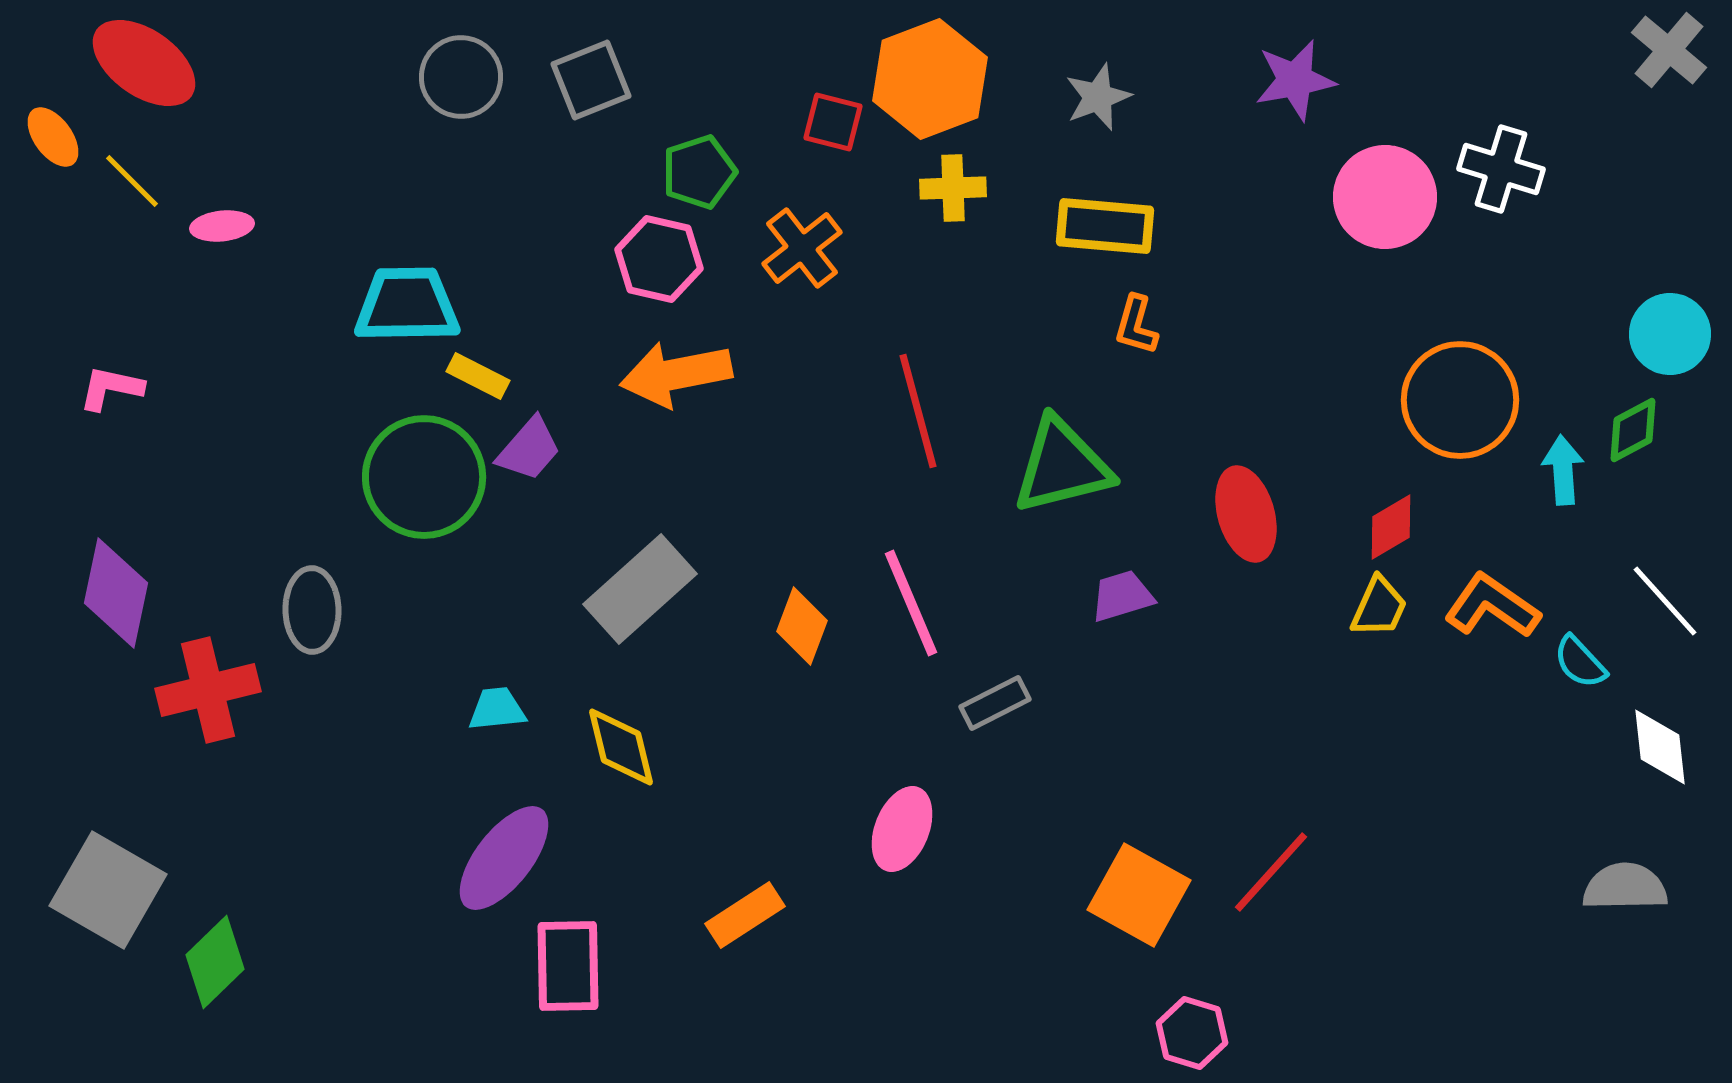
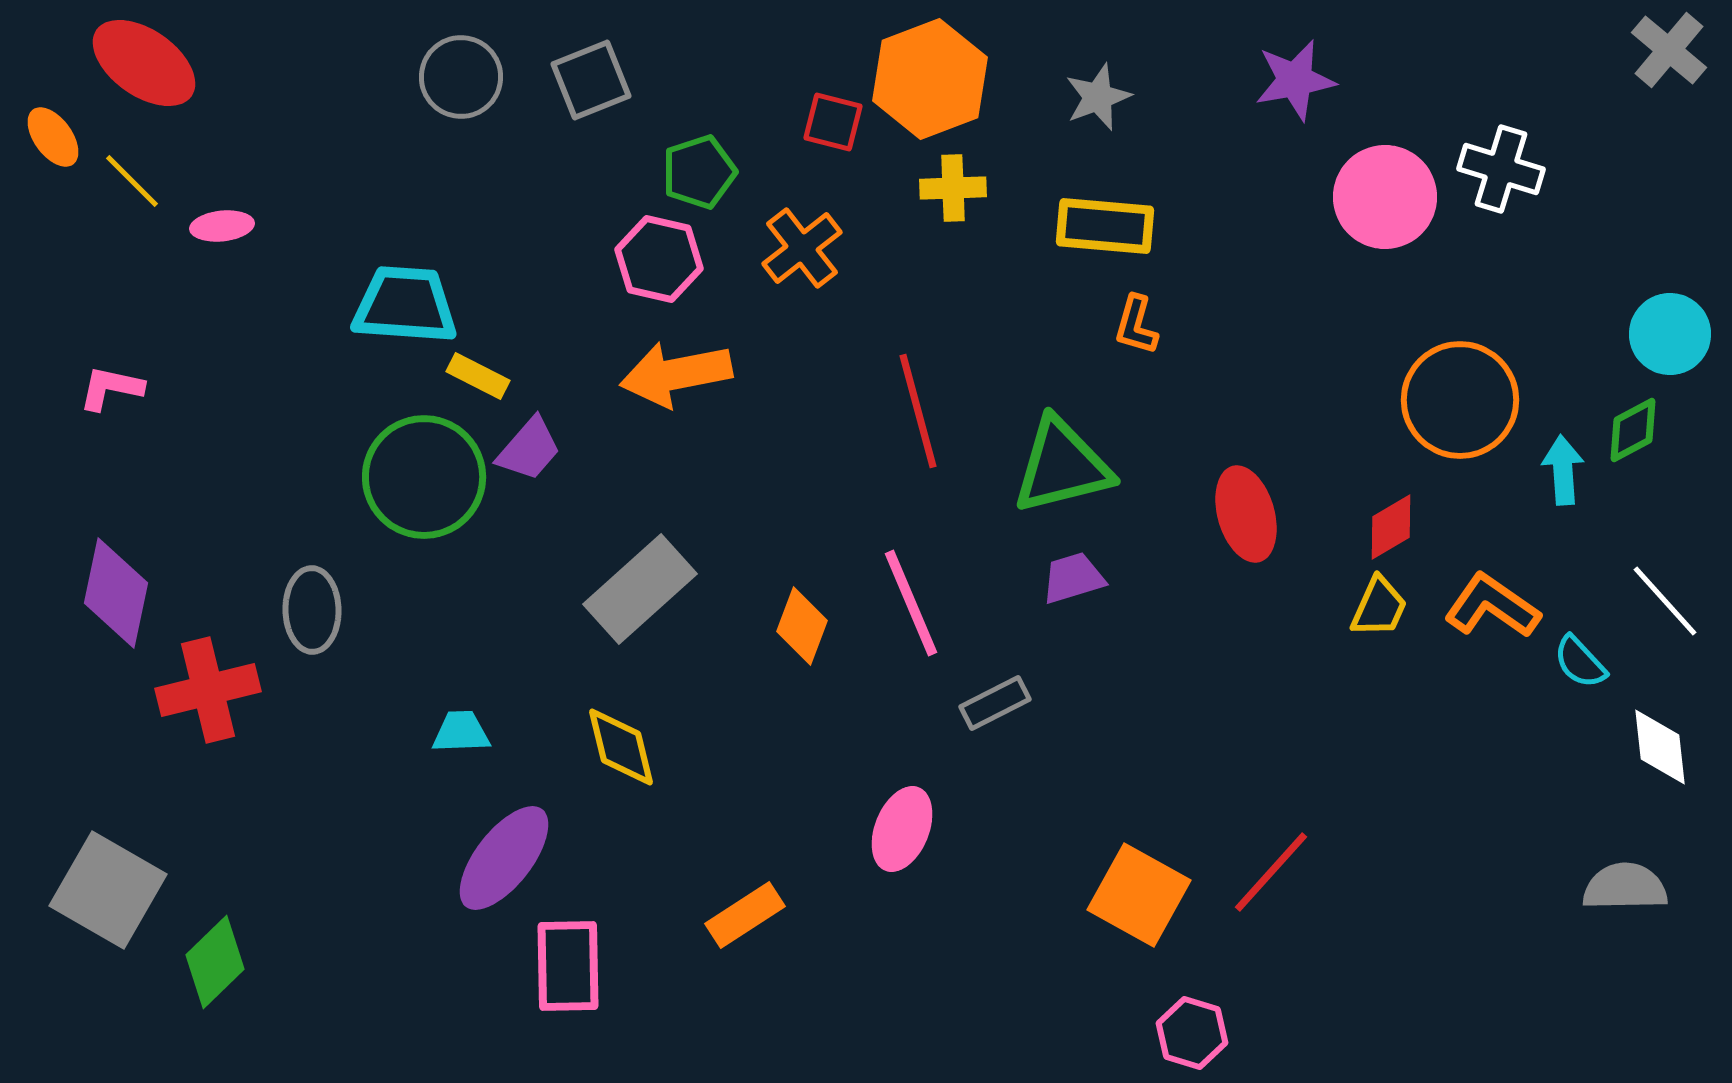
cyan trapezoid at (407, 305): moved 2 px left; rotated 5 degrees clockwise
purple trapezoid at (1122, 596): moved 49 px left, 18 px up
cyan trapezoid at (497, 709): moved 36 px left, 23 px down; rotated 4 degrees clockwise
